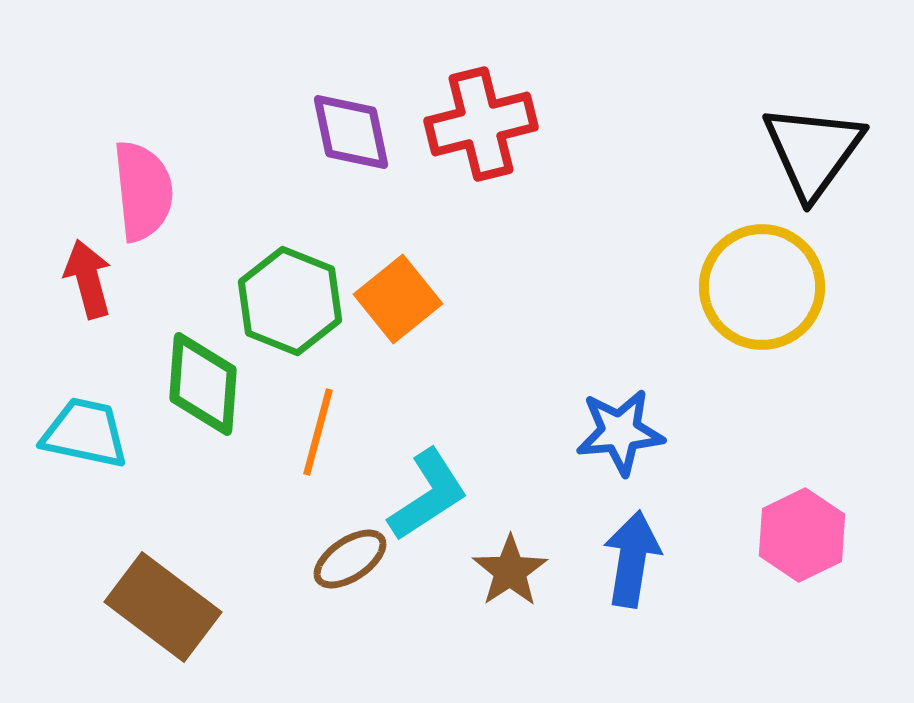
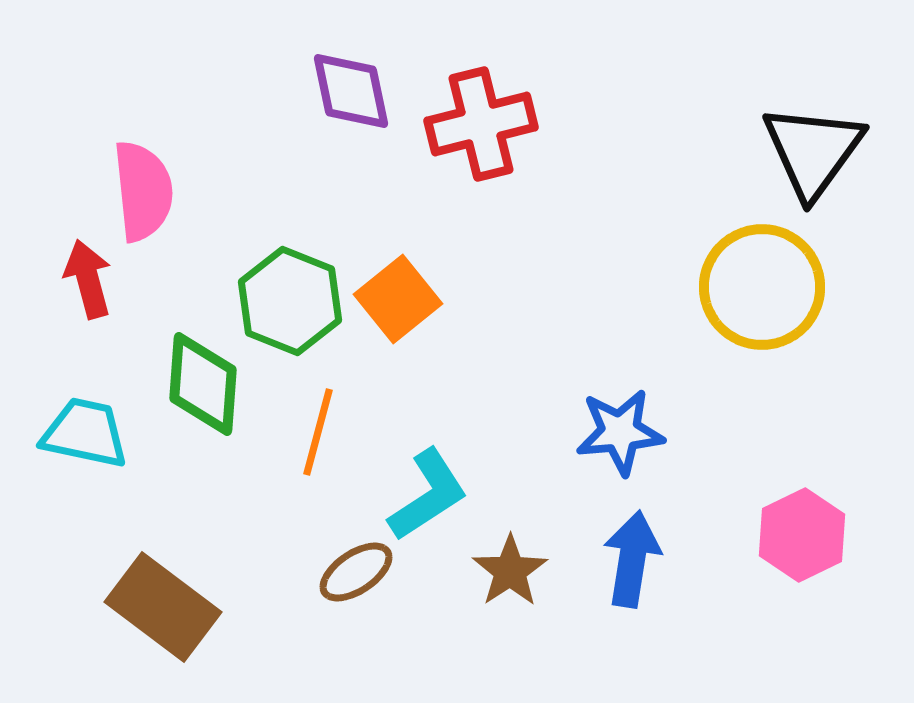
purple diamond: moved 41 px up
brown ellipse: moved 6 px right, 13 px down
